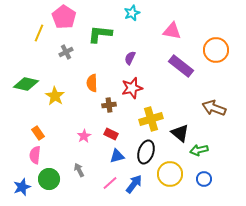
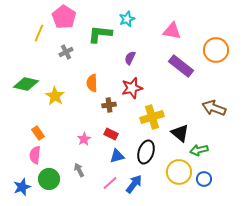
cyan star: moved 5 px left, 6 px down
yellow cross: moved 1 px right, 2 px up
pink star: moved 3 px down
yellow circle: moved 9 px right, 2 px up
